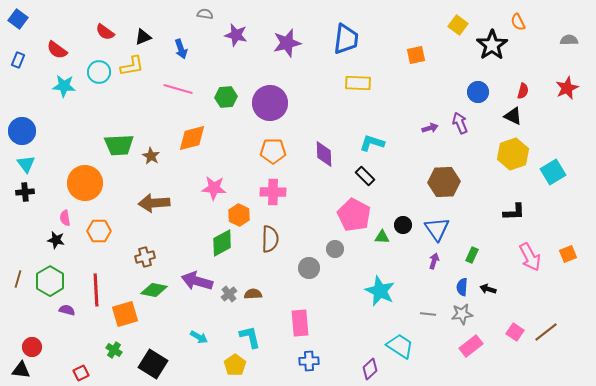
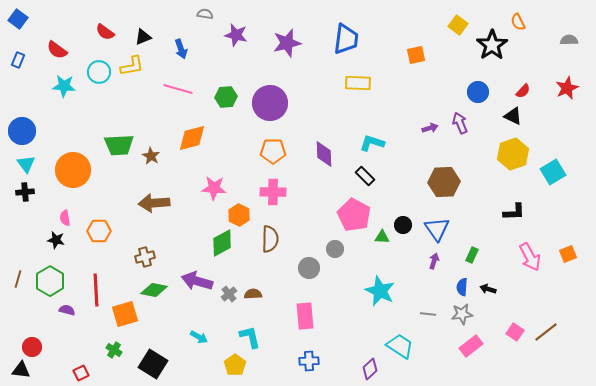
red semicircle at (523, 91): rotated 28 degrees clockwise
orange circle at (85, 183): moved 12 px left, 13 px up
pink rectangle at (300, 323): moved 5 px right, 7 px up
